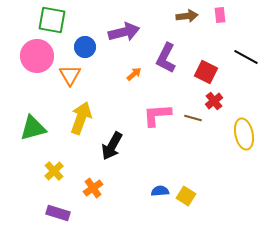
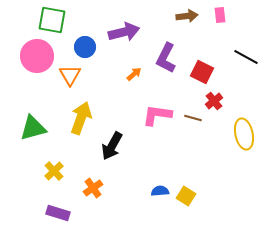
red square: moved 4 px left
pink L-shape: rotated 12 degrees clockwise
